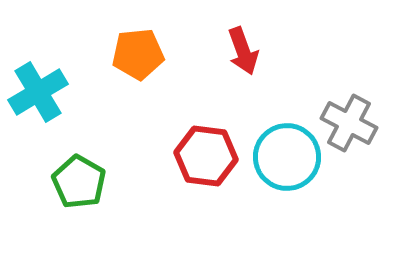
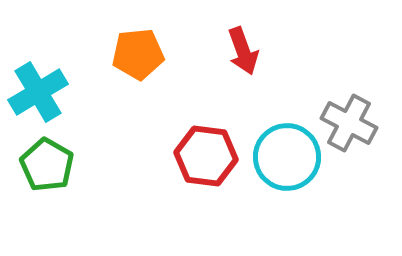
green pentagon: moved 32 px left, 17 px up
